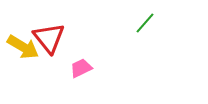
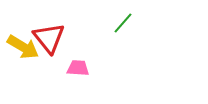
green line: moved 22 px left
pink trapezoid: moved 3 px left; rotated 30 degrees clockwise
